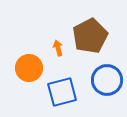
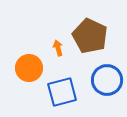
brown pentagon: rotated 20 degrees counterclockwise
